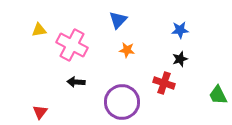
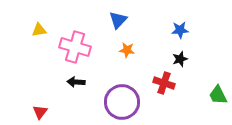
pink cross: moved 3 px right, 2 px down; rotated 12 degrees counterclockwise
